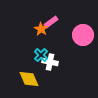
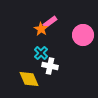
pink rectangle: moved 1 px left
cyan cross: moved 2 px up
white cross: moved 4 px down
